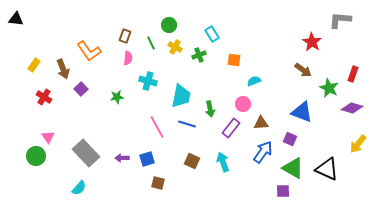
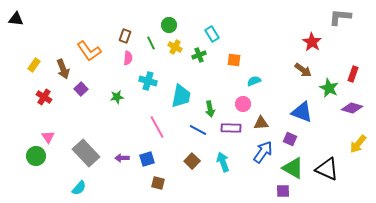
gray L-shape at (340, 20): moved 3 px up
blue line at (187, 124): moved 11 px right, 6 px down; rotated 12 degrees clockwise
purple rectangle at (231, 128): rotated 54 degrees clockwise
brown square at (192, 161): rotated 21 degrees clockwise
